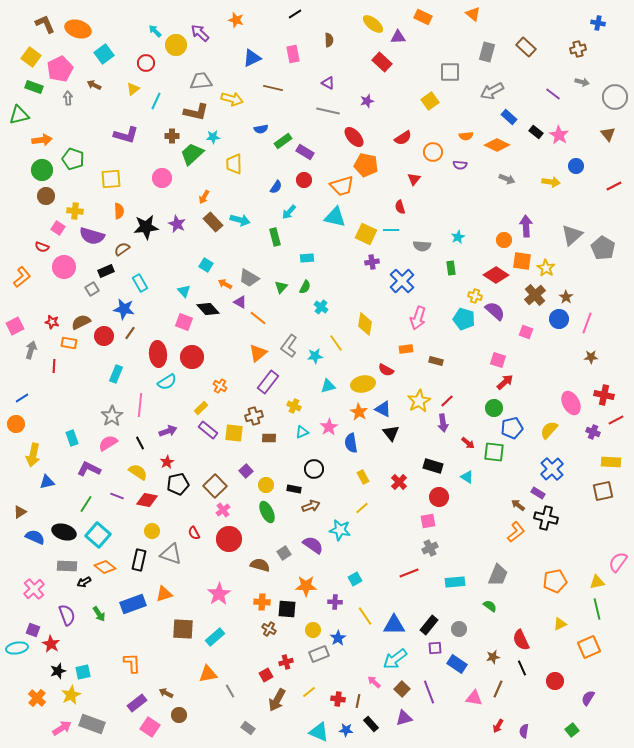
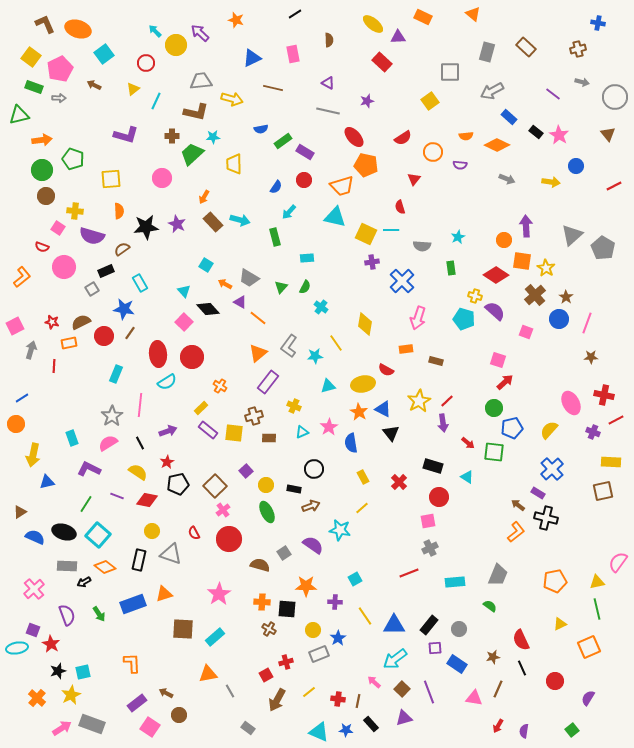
gray arrow at (68, 98): moved 9 px left; rotated 96 degrees clockwise
pink square at (184, 322): rotated 24 degrees clockwise
orange rectangle at (69, 343): rotated 21 degrees counterclockwise
